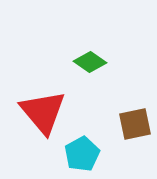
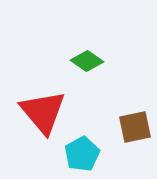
green diamond: moved 3 px left, 1 px up
brown square: moved 3 px down
